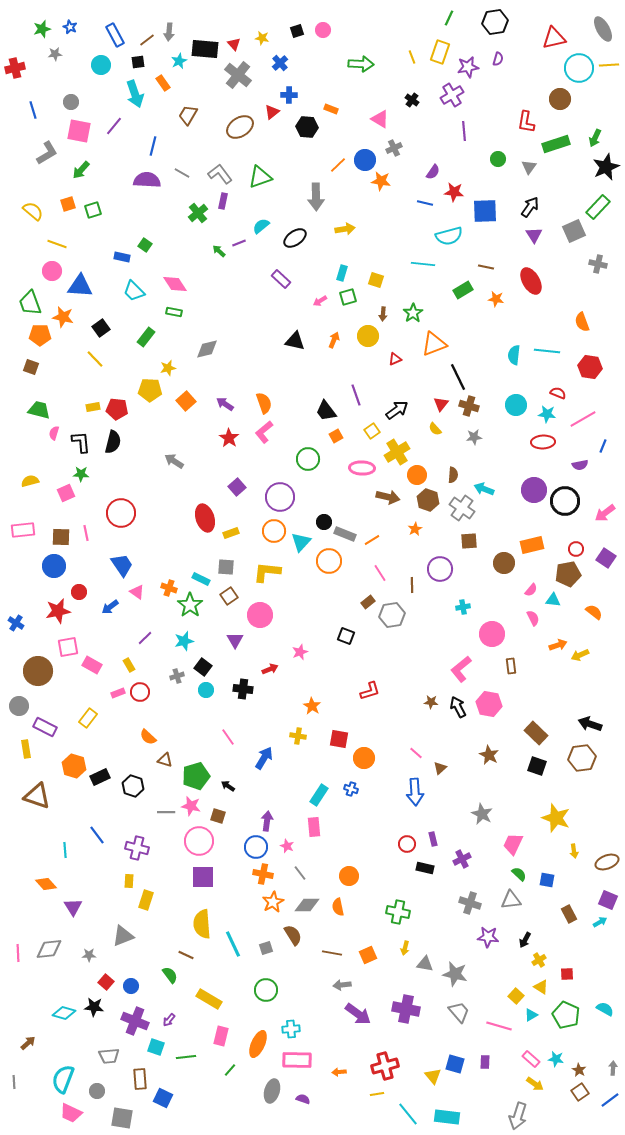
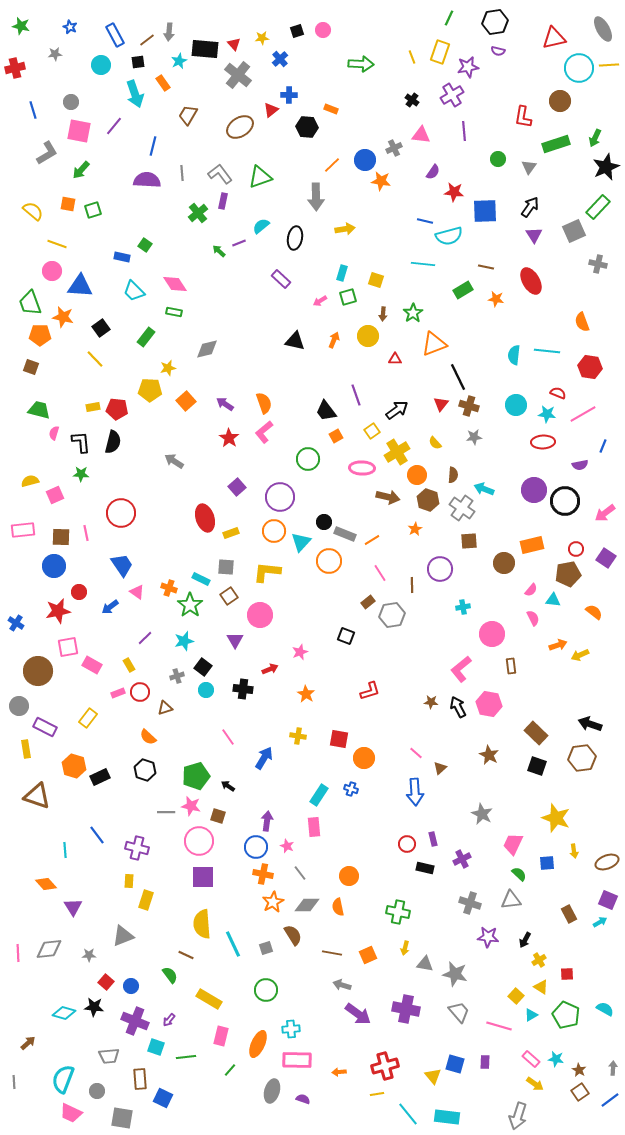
green star at (42, 29): moved 21 px left, 3 px up; rotated 30 degrees clockwise
yellow star at (262, 38): rotated 16 degrees counterclockwise
purple semicircle at (498, 59): moved 8 px up; rotated 88 degrees clockwise
blue cross at (280, 63): moved 4 px up
brown circle at (560, 99): moved 2 px down
red triangle at (272, 112): moved 1 px left, 2 px up
pink triangle at (380, 119): moved 41 px right, 16 px down; rotated 24 degrees counterclockwise
red L-shape at (526, 122): moved 3 px left, 5 px up
orange line at (338, 165): moved 6 px left
gray line at (182, 173): rotated 56 degrees clockwise
blue line at (425, 203): moved 18 px down
orange square at (68, 204): rotated 28 degrees clockwise
black ellipse at (295, 238): rotated 45 degrees counterclockwise
red triangle at (395, 359): rotated 24 degrees clockwise
pink line at (583, 419): moved 5 px up
yellow semicircle at (435, 429): moved 14 px down
pink square at (66, 493): moved 11 px left, 2 px down
orange star at (312, 706): moved 6 px left, 12 px up
brown triangle at (165, 760): moved 52 px up; rotated 35 degrees counterclockwise
black hexagon at (133, 786): moved 12 px right, 16 px up
blue square at (547, 880): moved 17 px up; rotated 14 degrees counterclockwise
gray arrow at (342, 985): rotated 24 degrees clockwise
